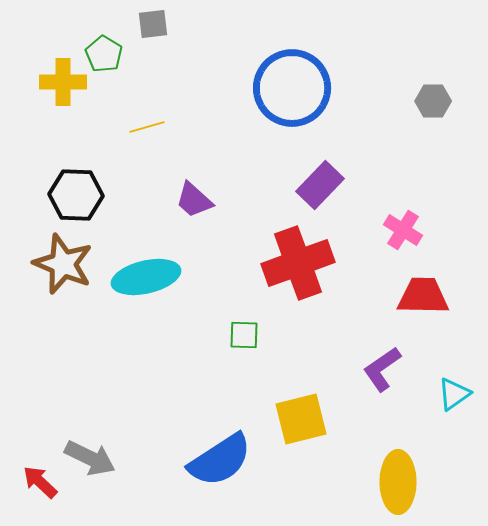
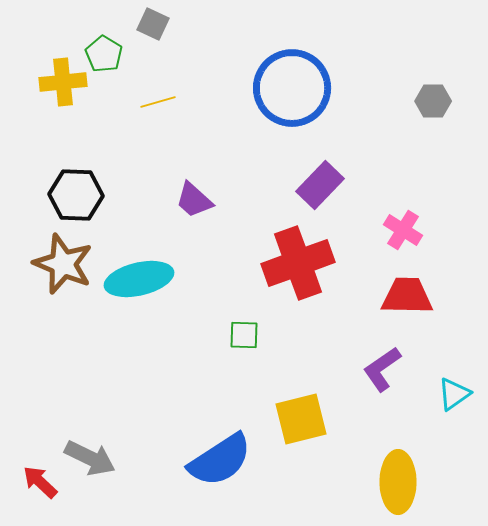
gray square: rotated 32 degrees clockwise
yellow cross: rotated 6 degrees counterclockwise
yellow line: moved 11 px right, 25 px up
cyan ellipse: moved 7 px left, 2 px down
red trapezoid: moved 16 px left
